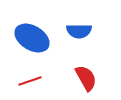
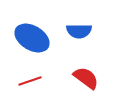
red semicircle: rotated 24 degrees counterclockwise
